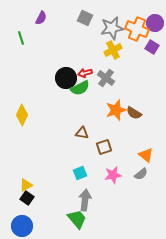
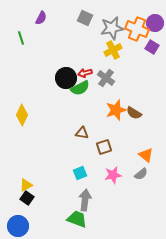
green trapezoid: rotated 30 degrees counterclockwise
blue circle: moved 4 px left
